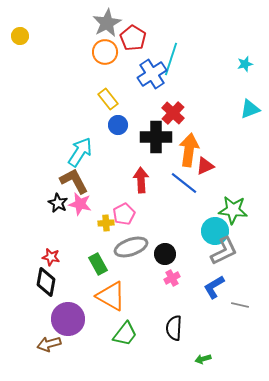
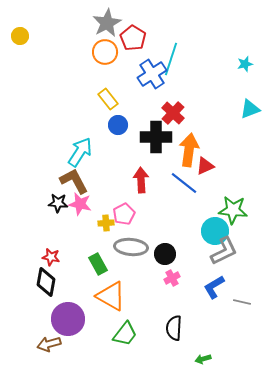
black star: rotated 24 degrees counterclockwise
gray ellipse: rotated 24 degrees clockwise
gray line: moved 2 px right, 3 px up
